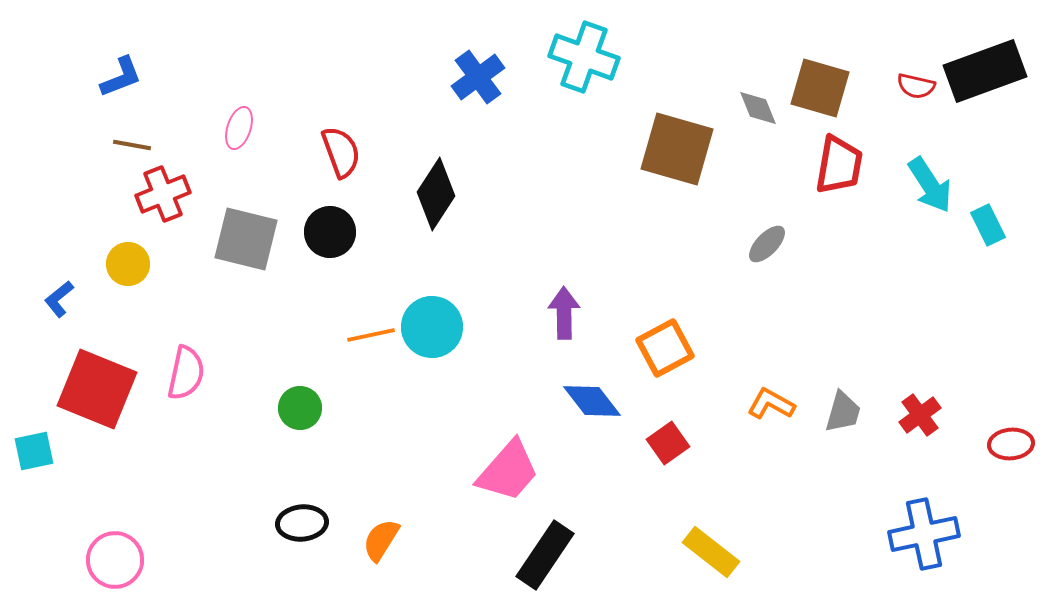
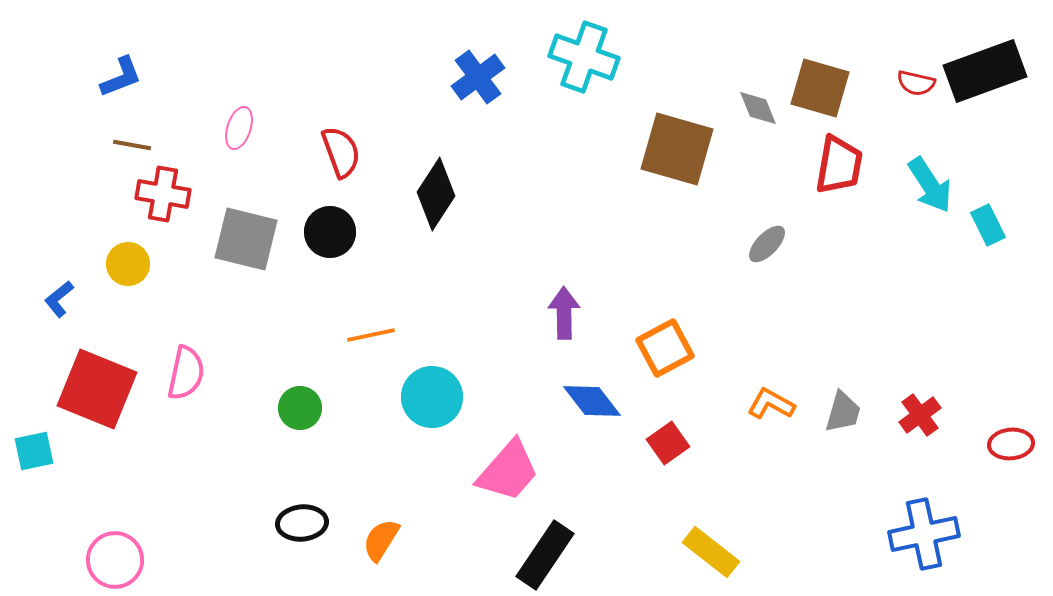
red semicircle at (916, 86): moved 3 px up
red cross at (163, 194): rotated 32 degrees clockwise
cyan circle at (432, 327): moved 70 px down
